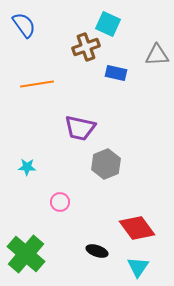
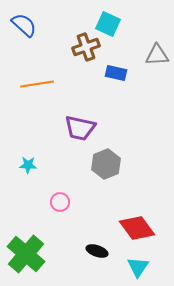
blue semicircle: rotated 12 degrees counterclockwise
cyan star: moved 1 px right, 2 px up
